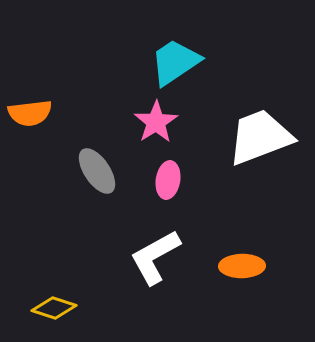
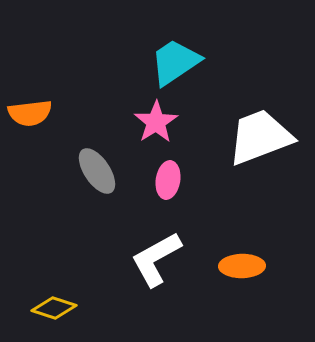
white L-shape: moved 1 px right, 2 px down
